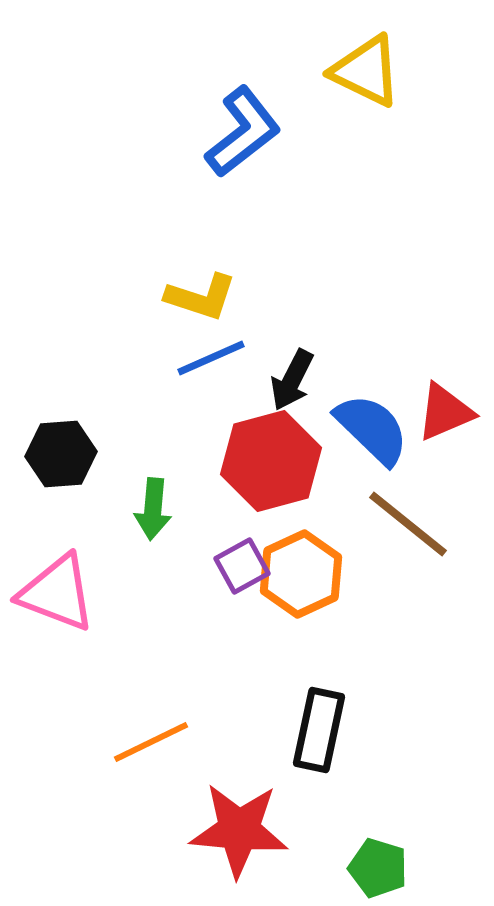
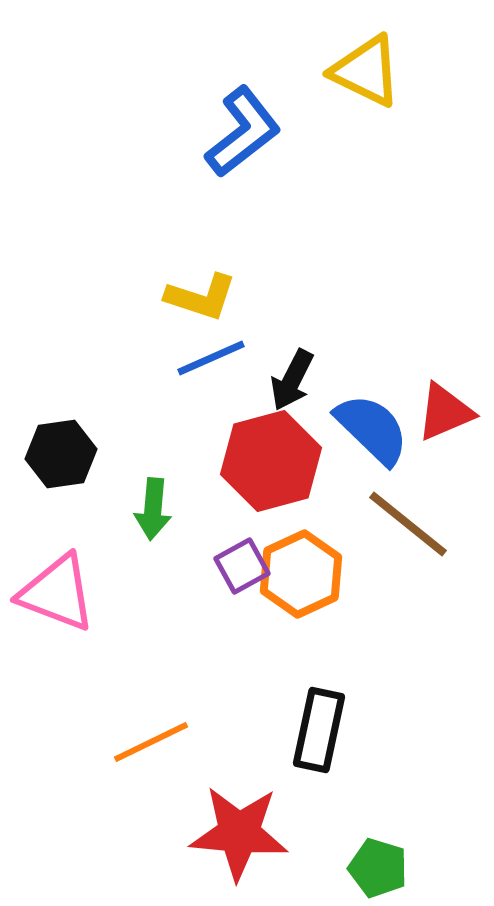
black hexagon: rotated 4 degrees counterclockwise
red star: moved 3 px down
